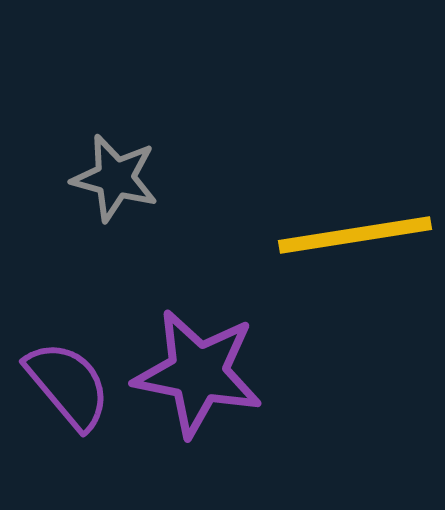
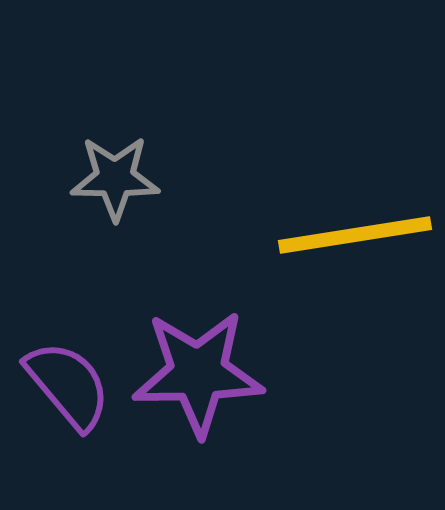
gray star: rotated 14 degrees counterclockwise
purple star: rotated 12 degrees counterclockwise
